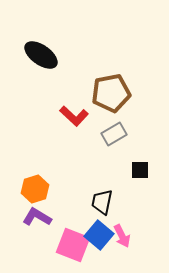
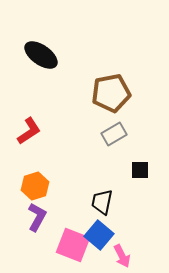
red L-shape: moved 45 px left, 15 px down; rotated 76 degrees counterclockwise
orange hexagon: moved 3 px up
purple L-shape: rotated 88 degrees clockwise
pink arrow: moved 20 px down
